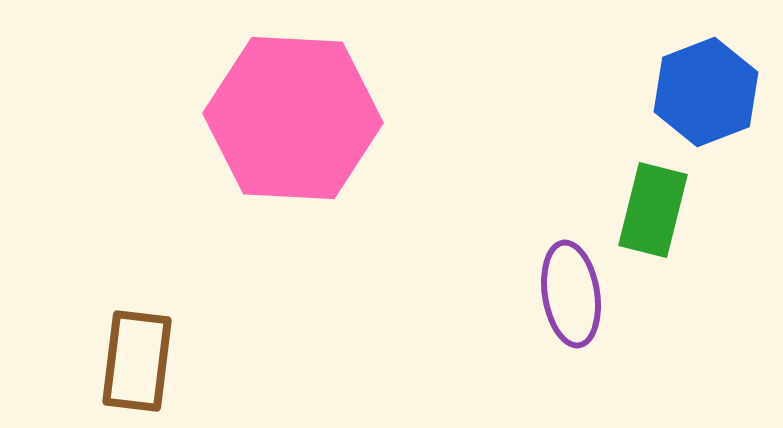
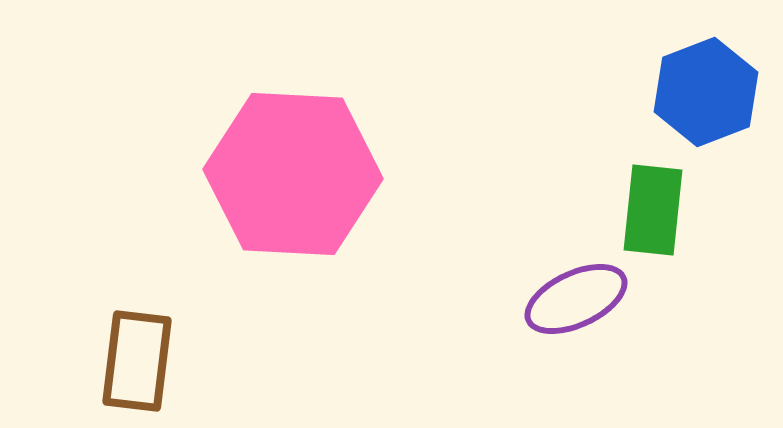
pink hexagon: moved 56 px down
green rectangle: rotated 8 degrees counterclockwise
purple ellipse: moved 5 px right, 5 px down; rotated 74 degrees clockwise
